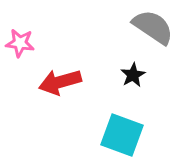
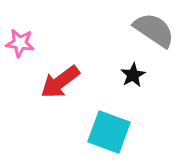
gray semicircle: moved 1 px right, 3 px down
red arrow: rotated 21 degrees counterclockwise
cyan square: moved 13 px left, 3 px up
